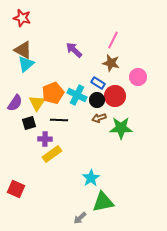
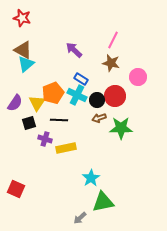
blue rectangle: moved 17 px left, 4 px up
purple cross: rotated 16 degrees clockwise
yellow rectangle: moved 14 px right, 6 px up; rotated 24 degrees clockwise
